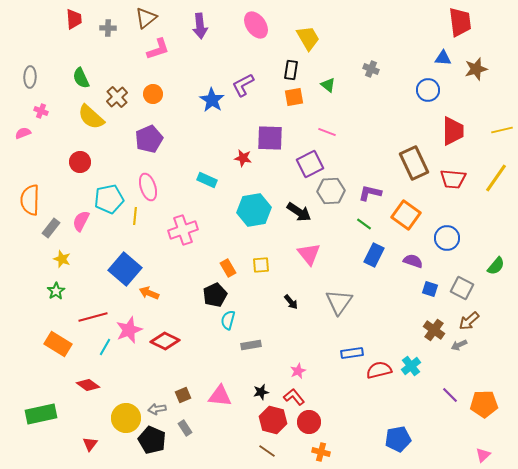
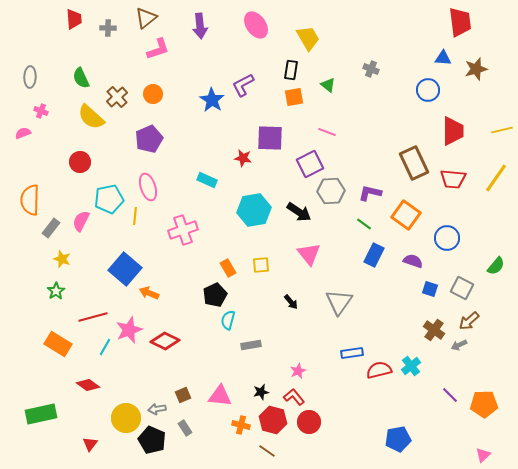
orange cross at (321, 452): moved 80 px left, 27 px up
